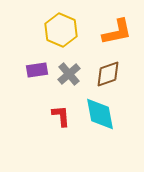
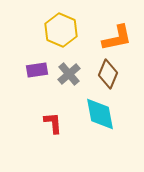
orange L-shape: moved 6 px down
brown diamond: rotated 48 degrees counterclockwise
red L-shape: moved 8 px left, 7 px down
